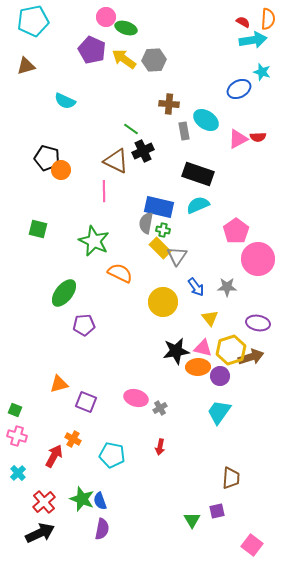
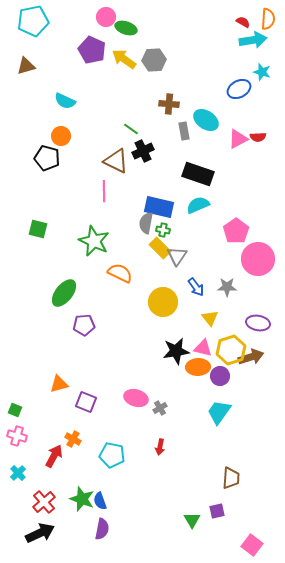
orange circle at (61, 170): moved 34 px up
